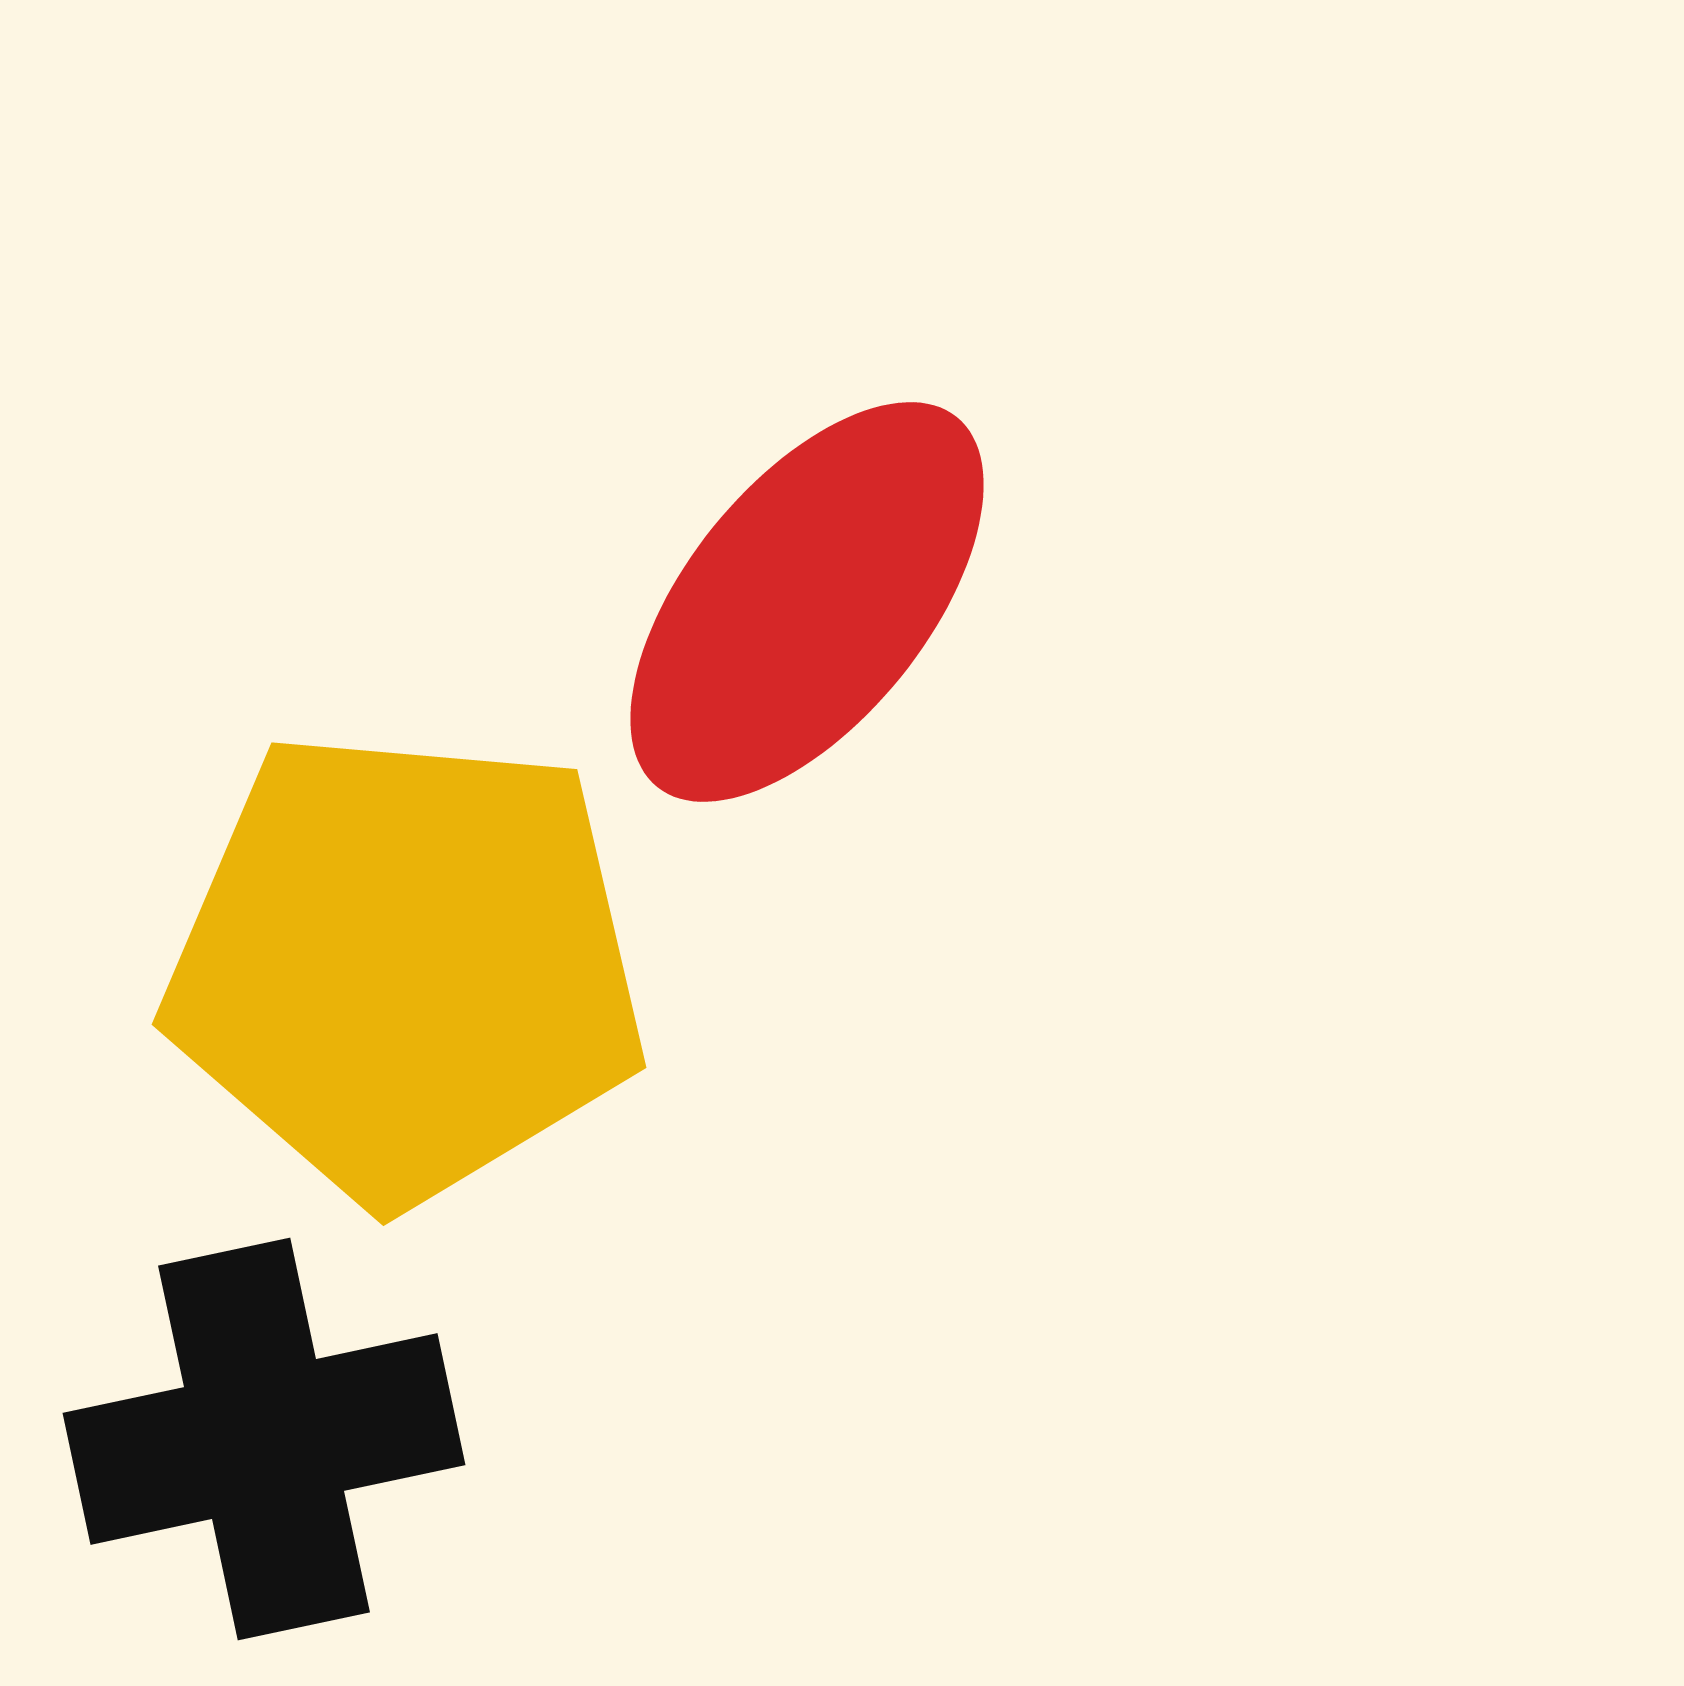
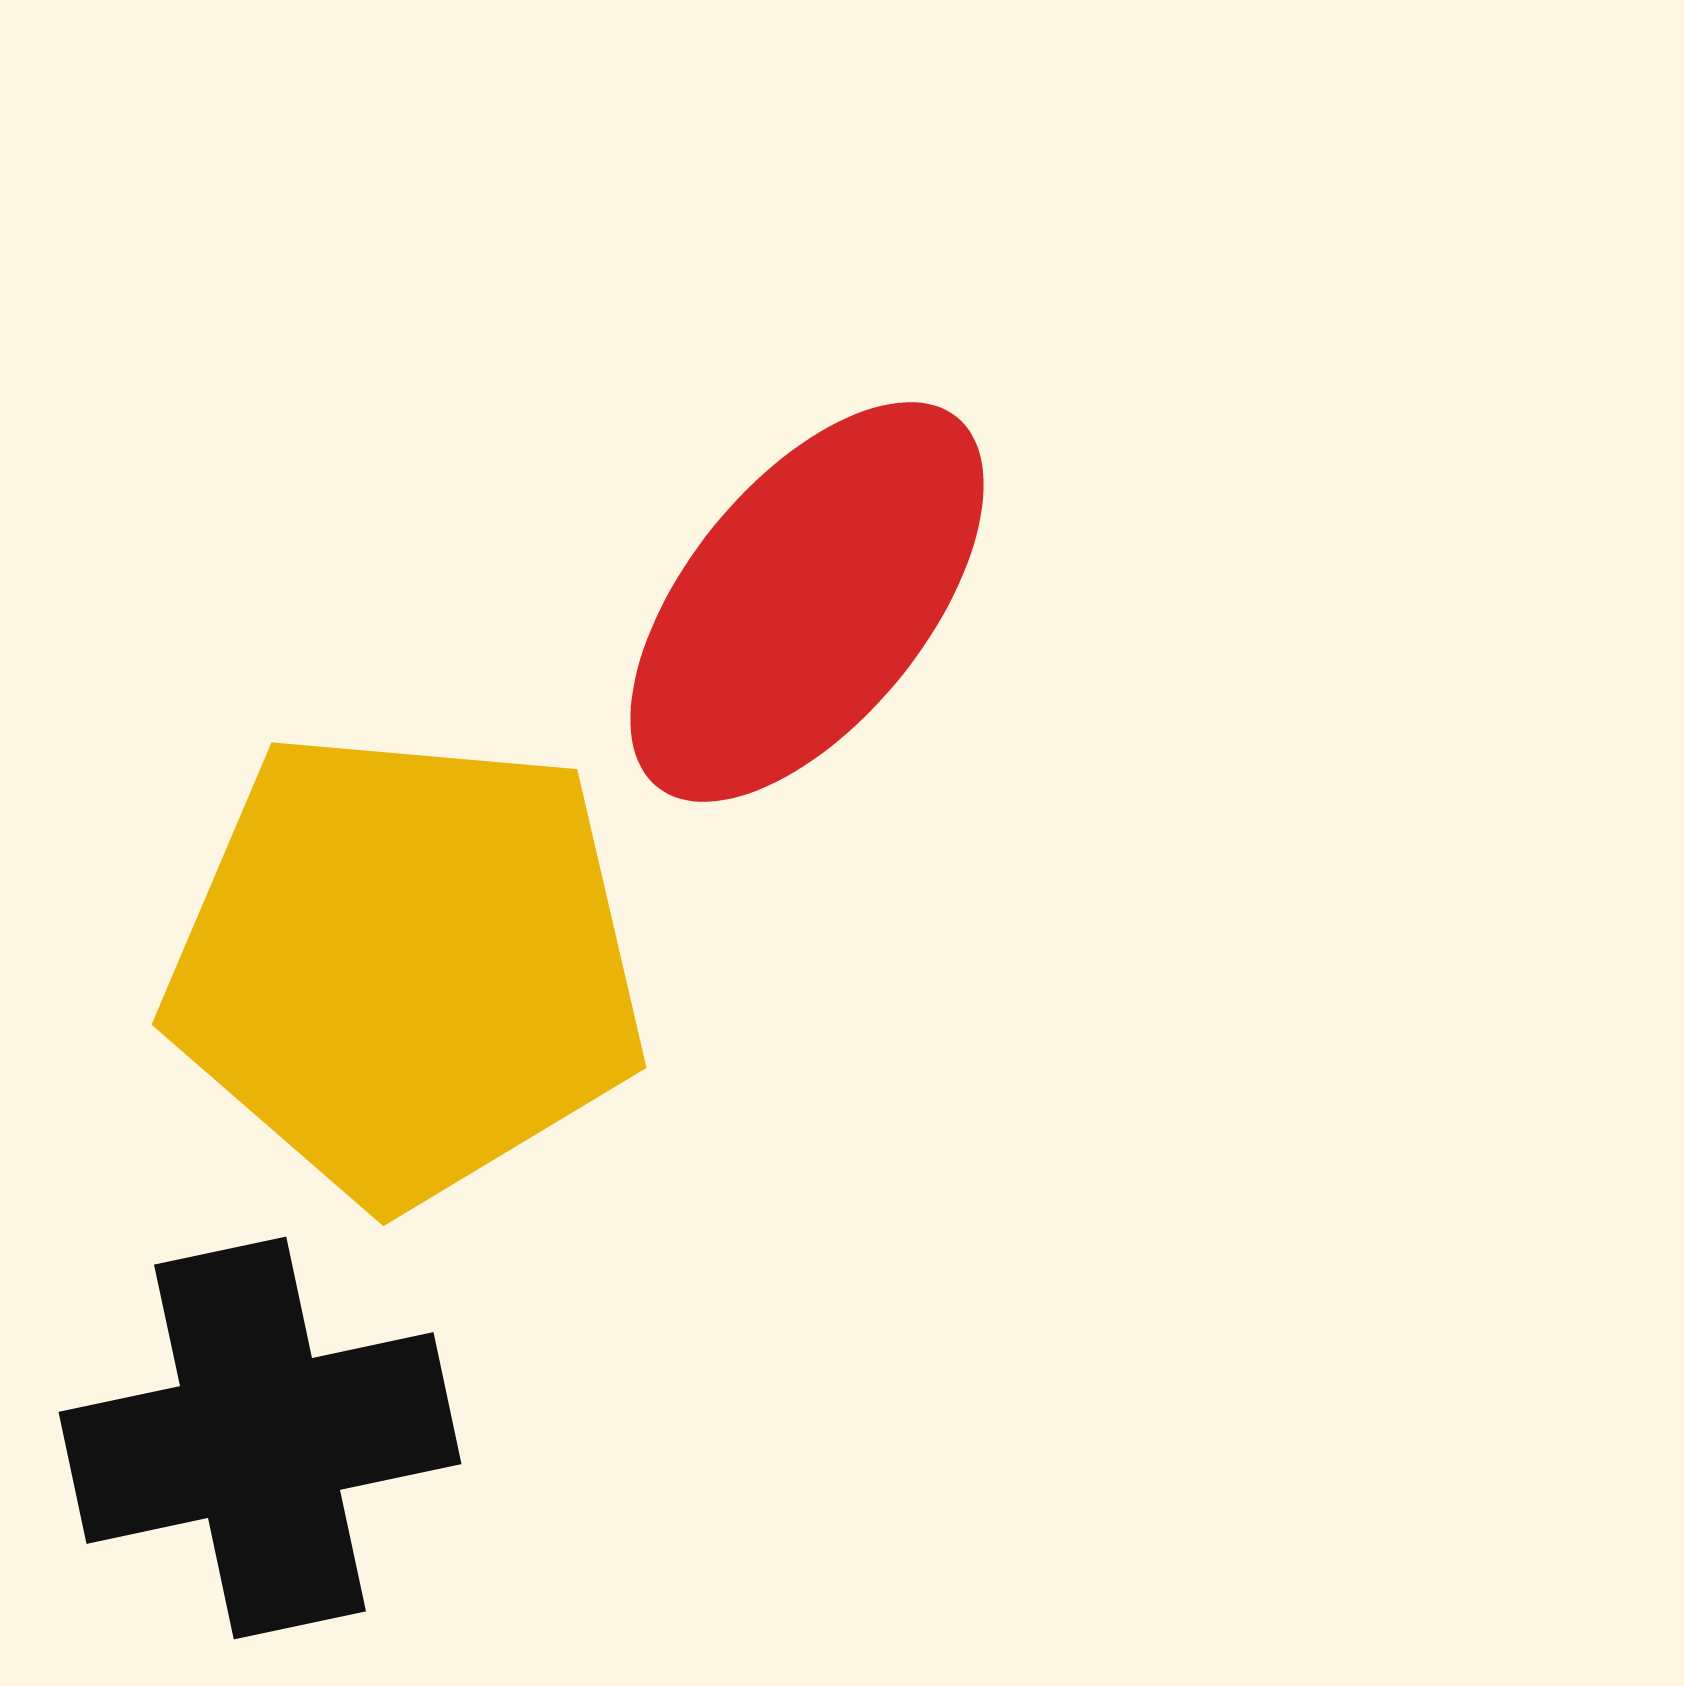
black cross: moved 4 px left, 1 px up
